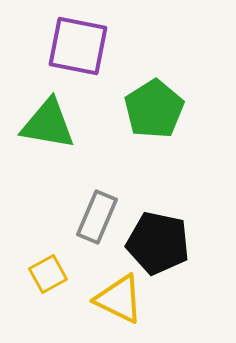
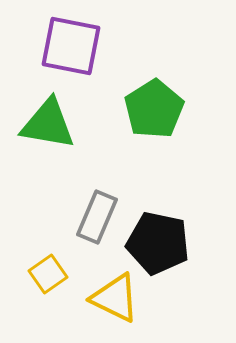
purple square: moved 7 px left
yellow square: rotated 6 degrees counterclockwise
yellow triangle: moved 4 px left, 1 px up
